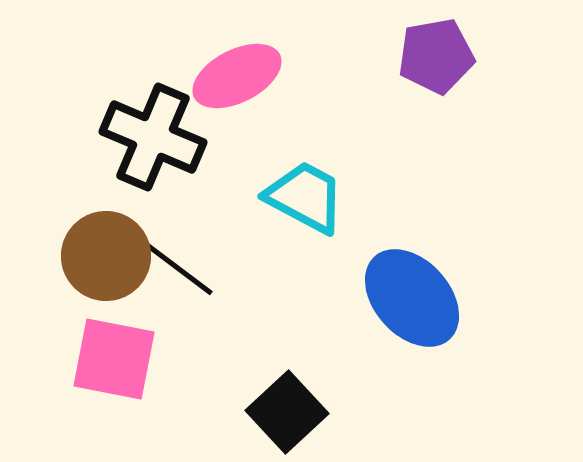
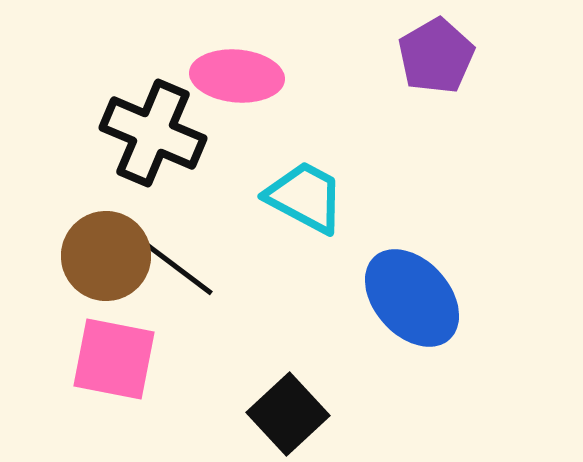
purple pentagon: rotated 20 degrees counterclockwise
pink ellipse: rotated 32 degrees clockwise
black cross: moved 4 px up
black square: moved 1 px right, 2 px down
